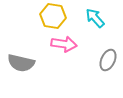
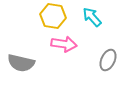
cyan arrow: moved 3 px left, 1 px up
